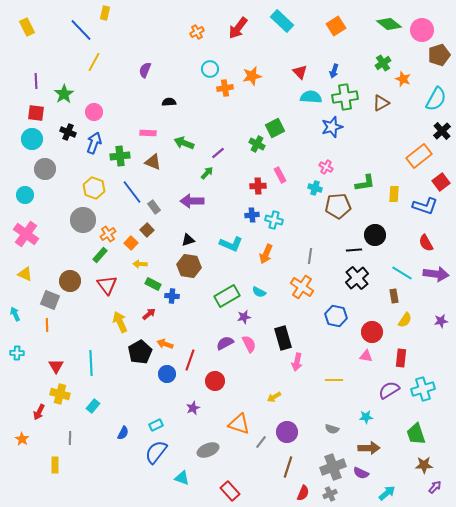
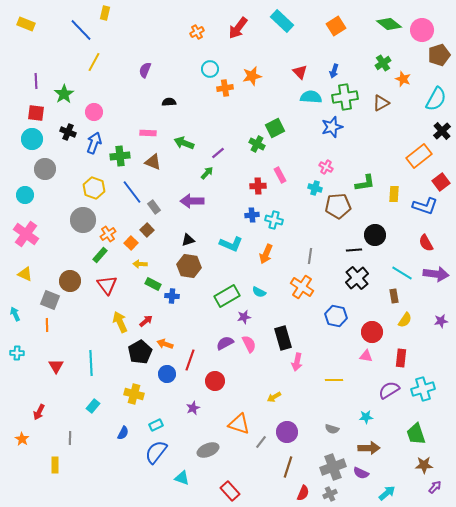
yellow rectangle at (27, 27): moved 1 px left, 3 px up; rotated 42 degrees counterclockwise
red arrow at (149, 314): moved 3 px left, 7 px down
yellow cross at (60, 394): moved 74 px right
